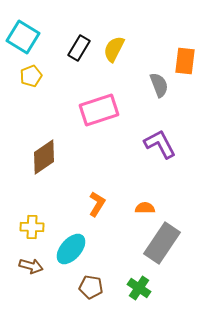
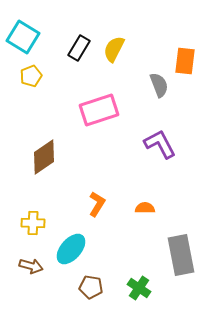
yellow cross: moved 1 px right, 4 px up
gray rectangle: moved 19 px right, 12 px down; rotated 45 degrees counterclockwise
